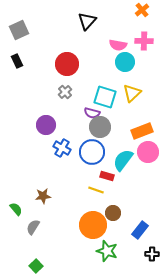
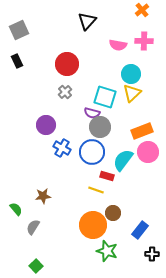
cyan circle: moved 6 px right, 12 px down
